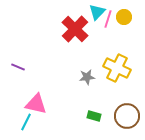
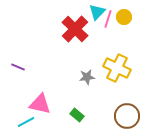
pink triangle: moved 4 px right
green rectangle: moved 17 px left, 1 px up; rotated 24 degrees clockwise
cyan line: rotated 36 degrees clockwise
